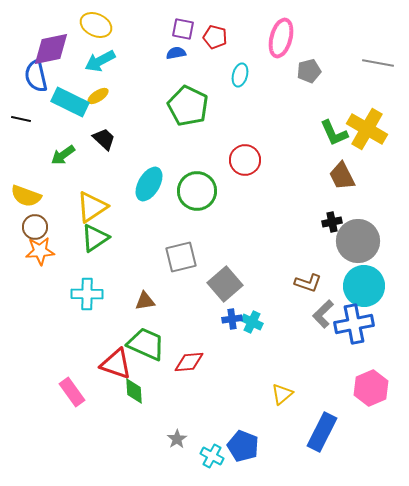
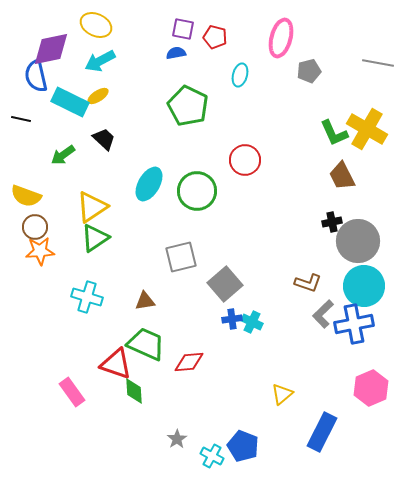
cyan cross at (87, 294): moved 3 px down; rotated 16 degrees clockwise
